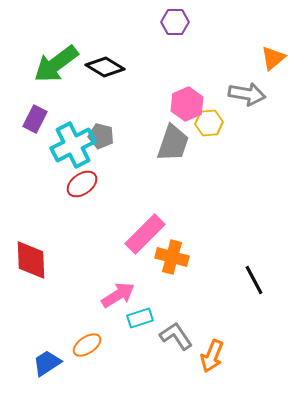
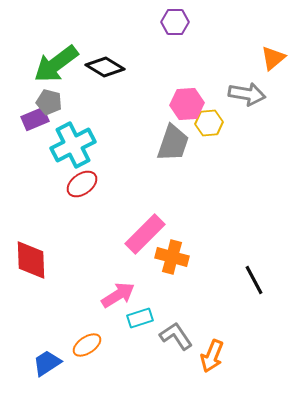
pink hexagon: rotated 20 degrees clockwise
purple rectangle: rotated 40 degrees clockwise
gray pentagon: moved 52 px left, 34 px up
